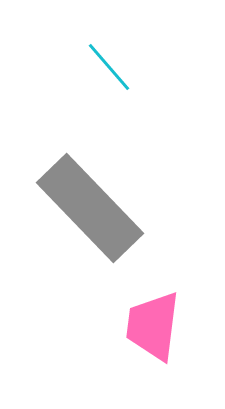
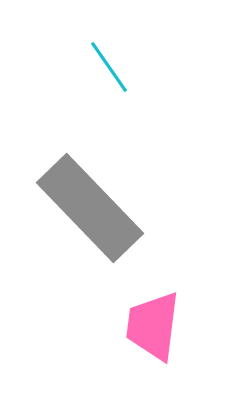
cyan line: rotated 6 degrees clockwise
